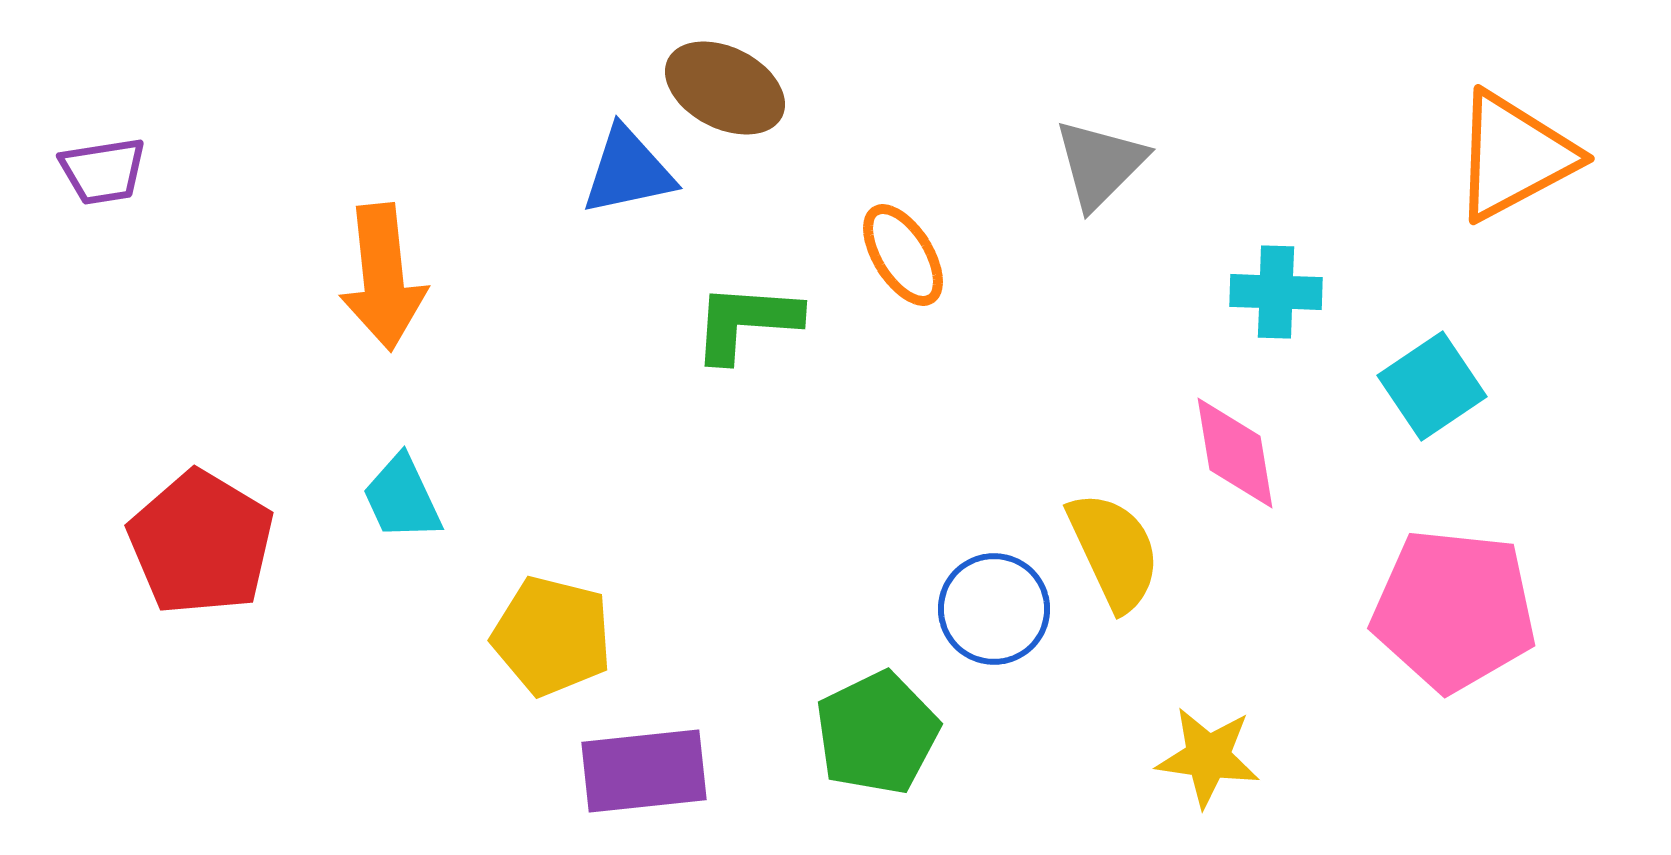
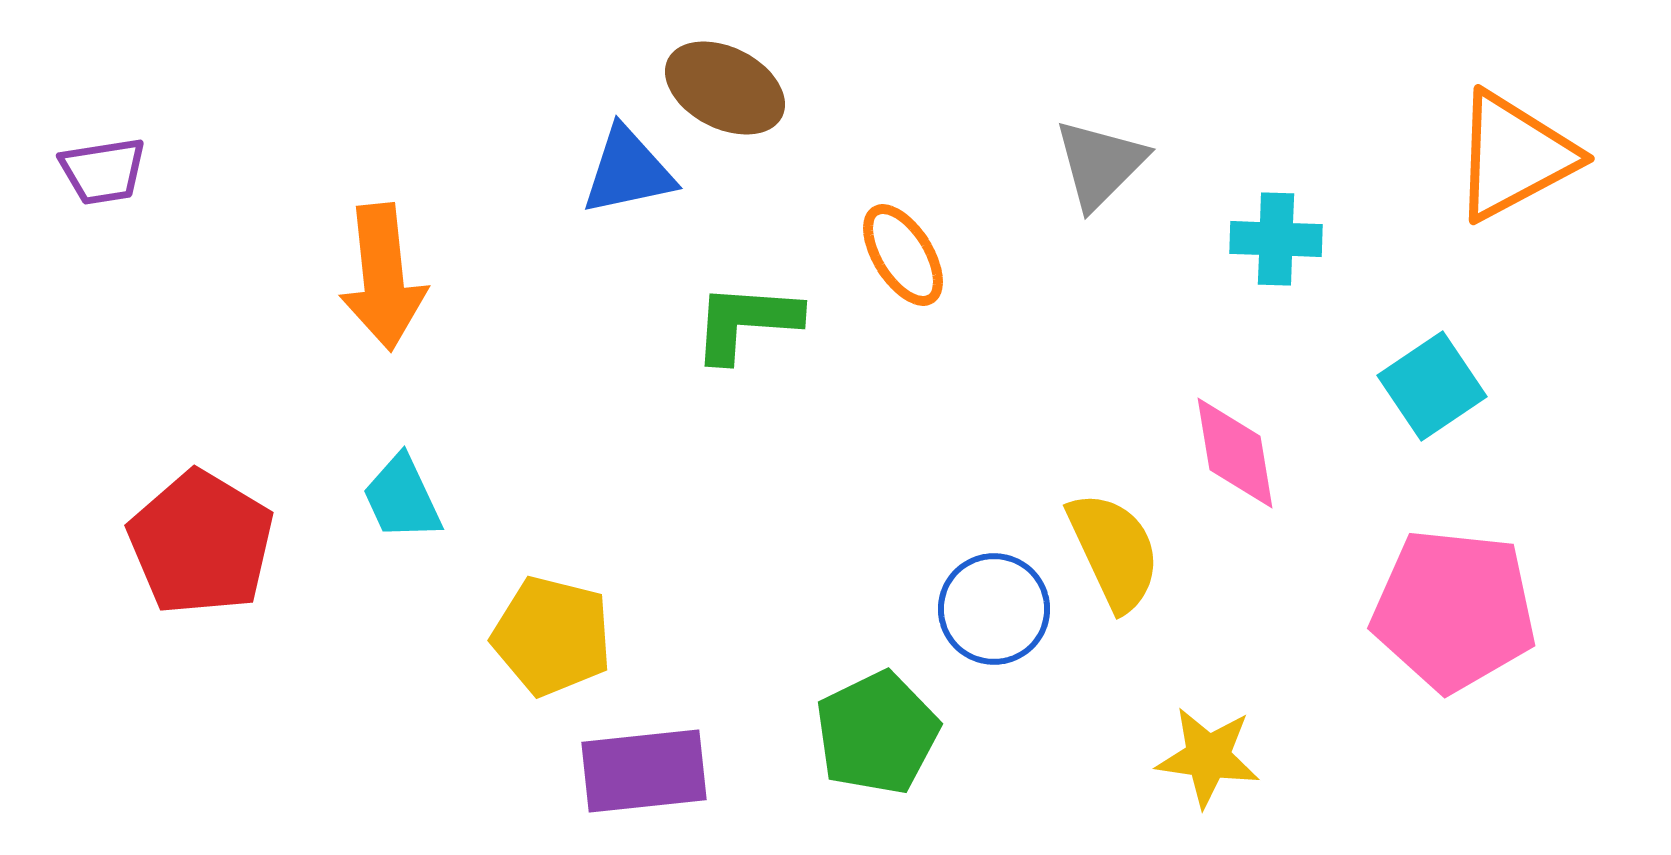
cyan cross: moved 53 px up
